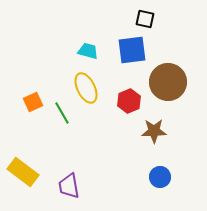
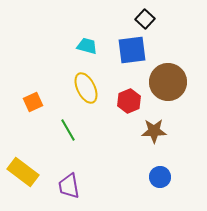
black square: rotated 30 degrees clockwise
cyan trapezoid: moved 1 px left, 5 px up
green line: moved 6 px right, 17 px down
